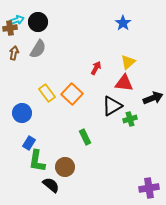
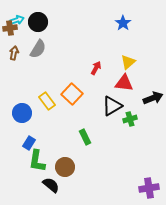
yellow rectangle: moved 8 px down
